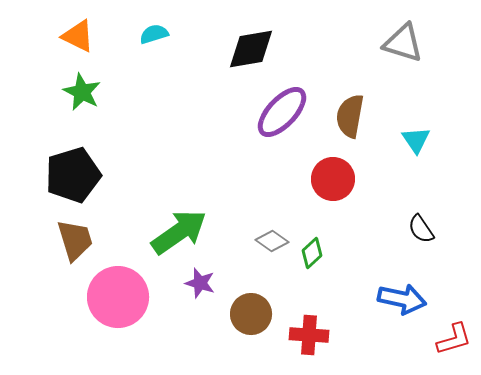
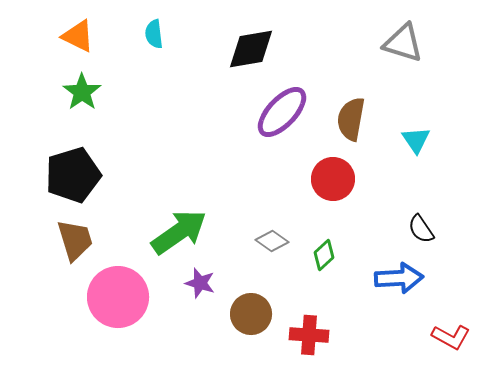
cyan semicircle: rotated 80 degrees counterclockwise
green star: rotated 9 degrees clockwise
brown semicircle: moved 1 px right, 3 px down
green diamond: moved 12 px right, 2 px down
blue arrow: moved 3 px left, 21 px up; rotated 15 degrees counterclockwise
red L-shape: moved 3 px left, 2 px up; rotated 45 degrees clockwise
